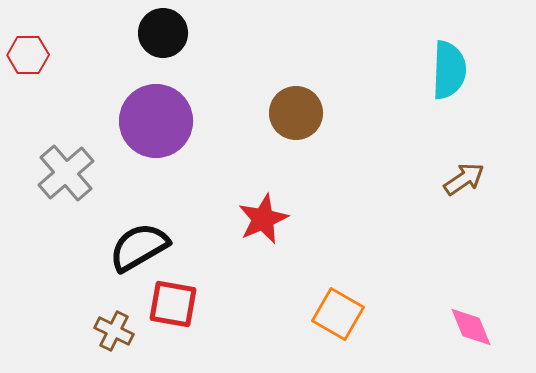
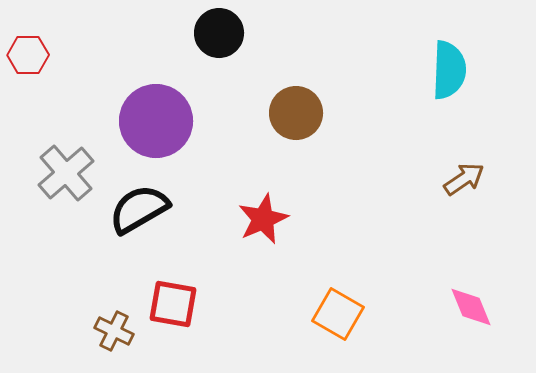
black circle: moved 56 px right
black semicircle: moved 38 px up
pink diamond: moved 20 px up
